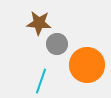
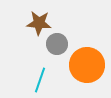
cyan line: moved 1 px left, 1 px up
